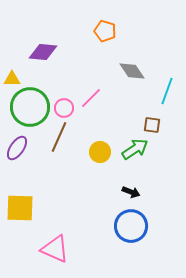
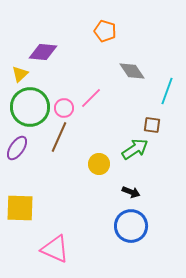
yellow triangle: moved 8 px right, 5 px up; rotated 42 degrees counterclockwise
yellow circle: moved 1 px left, 12 px down
